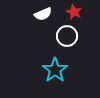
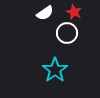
white semicircle: moved 2 px right, 1 px up; rotated 12 degrees counterclockwise
white circle: moved 3 px up
